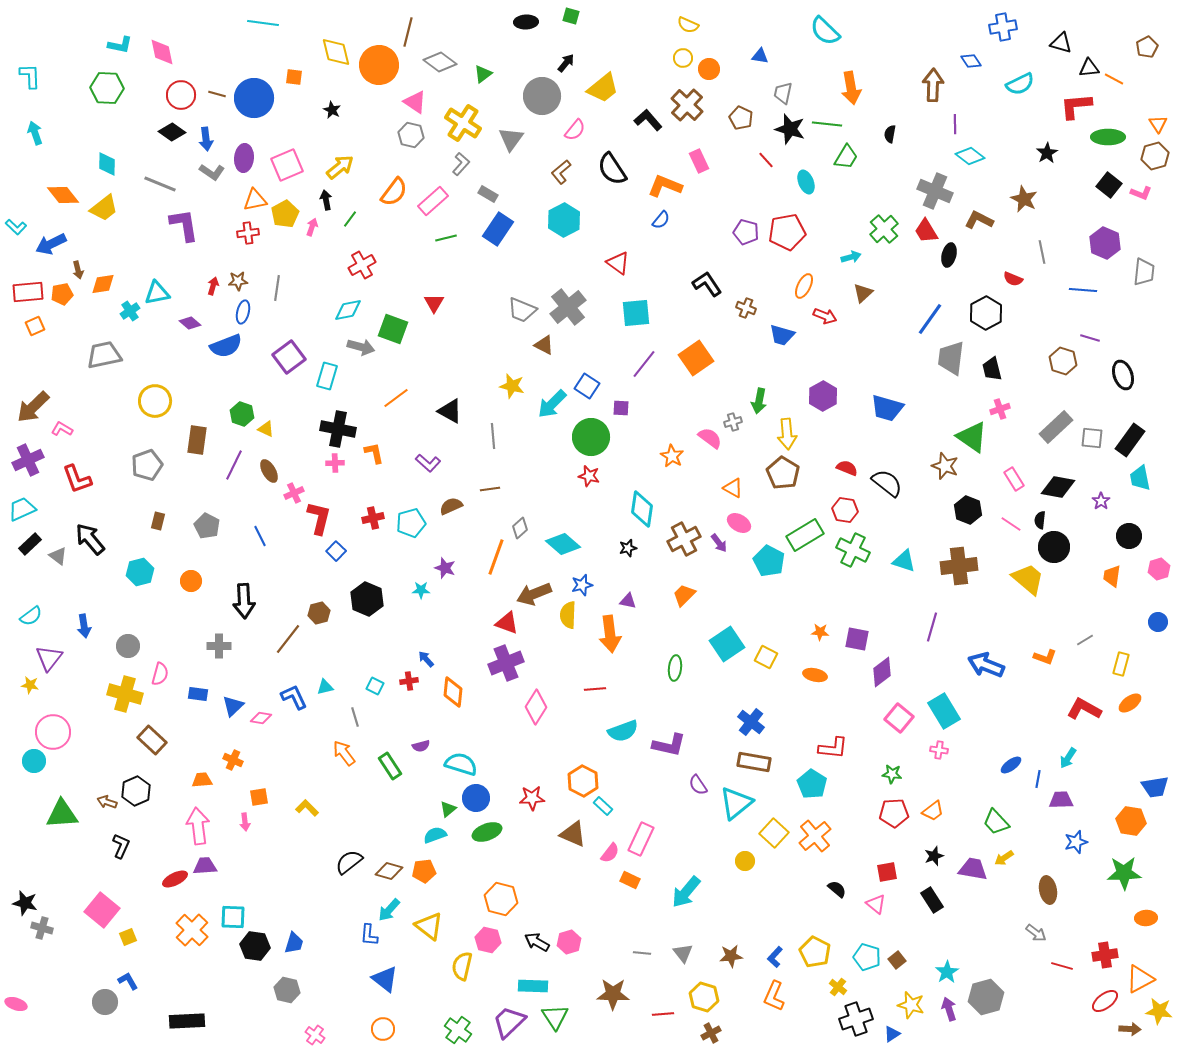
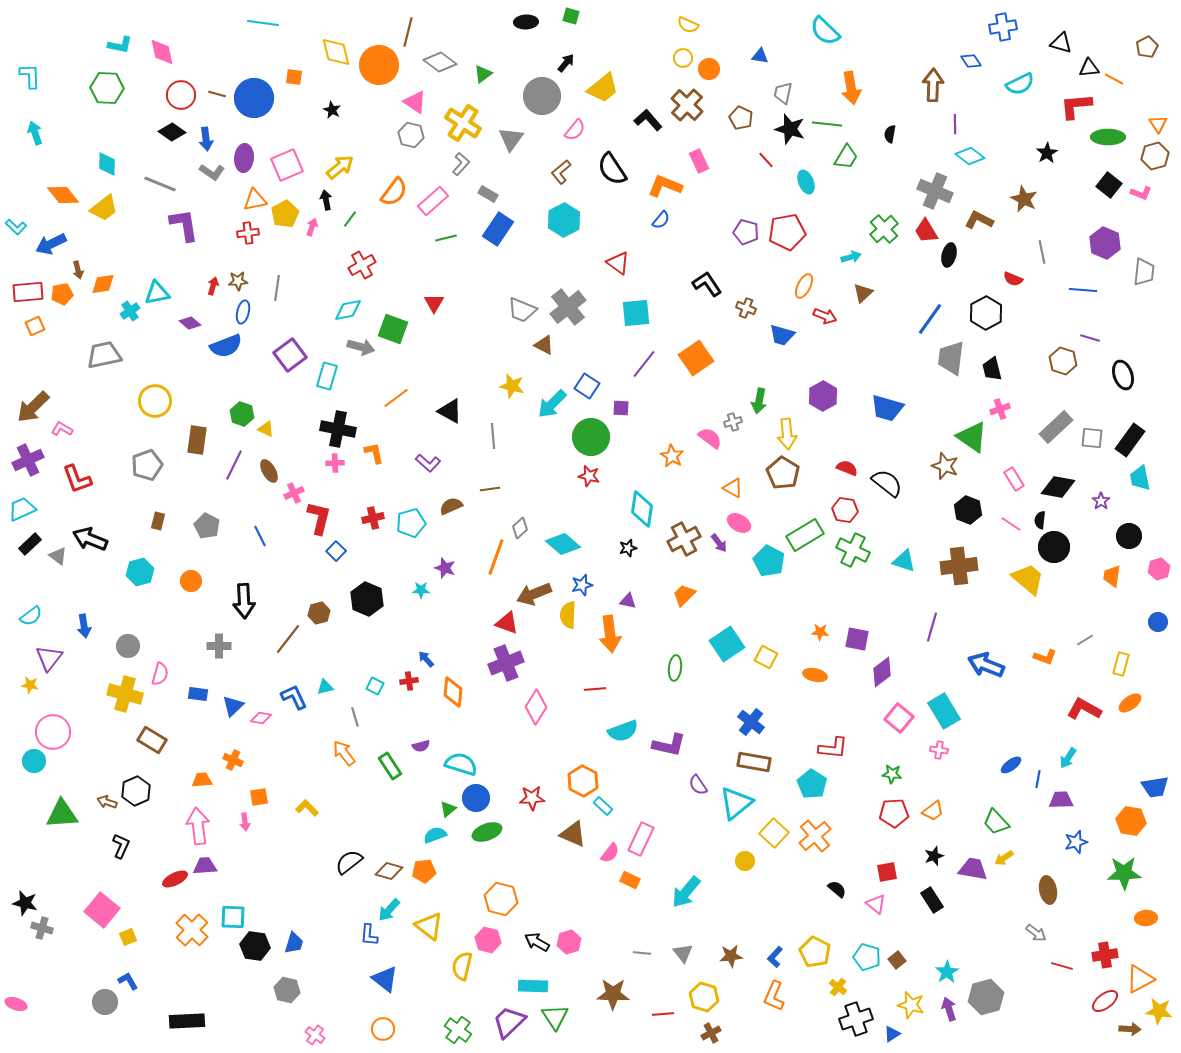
purple square at (289, 357): moved 1 px right, 2 px up
black arrow at (90, 539): rotated 28 degrees counterclockwise
brown rectangle at (152, 740): rotated 12 degrees counterclockwise
